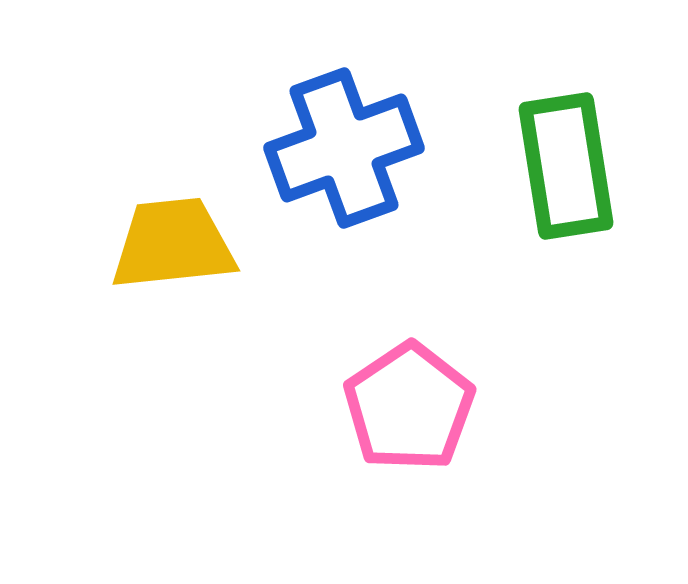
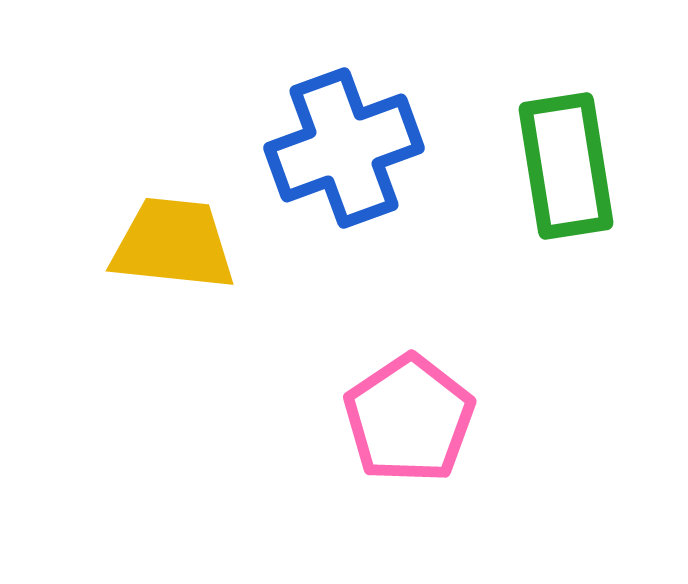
yellow trapezoid: rotated 12 degrees clockwise
pink pentagon: moved 12 px down
